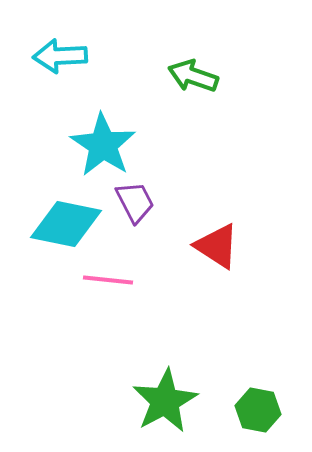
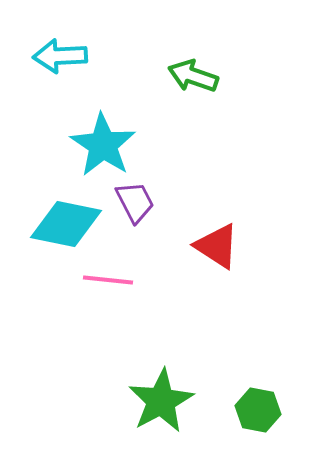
green star: moved 4 px left
